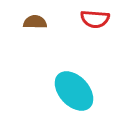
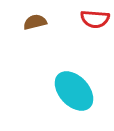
brown semicircle: rotated 15 degrees counterclockwise
